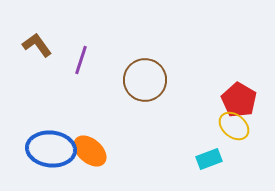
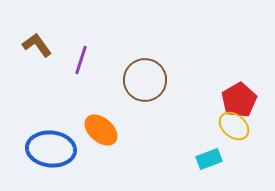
red pentagon: rotated 12 degrees clockwise
orange ellipse: moved 11 px right, 21 px up
